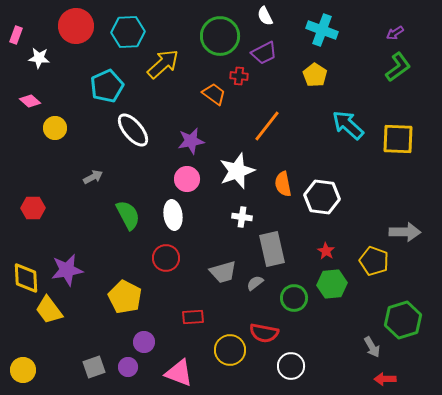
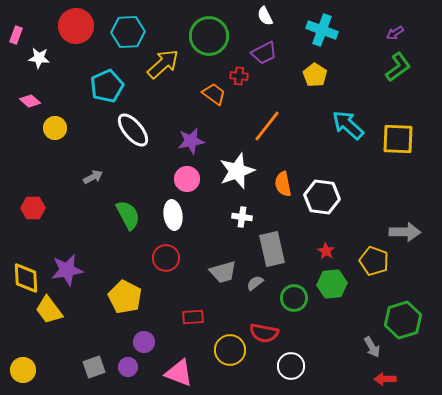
green circle at (220, 36): moved 11 px left
